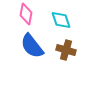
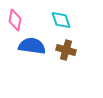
pink diamond: moved 11 px left, 6 px down
blue semicircle: rotated 136 degrees clockwise
